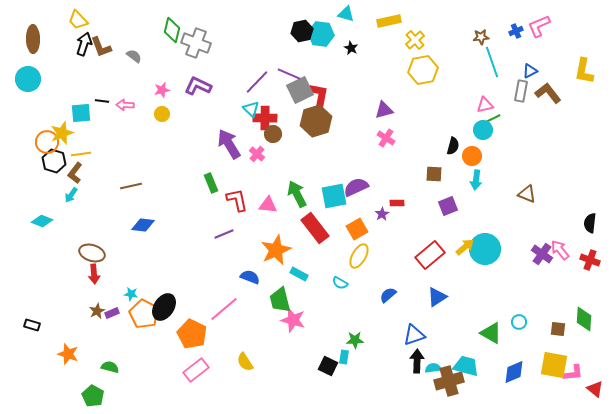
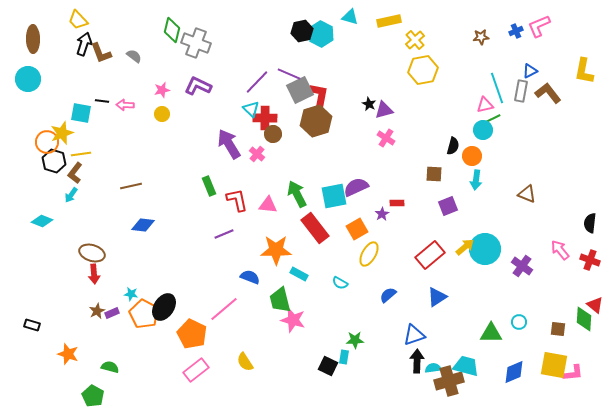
cyan triangle at (346, 14): moved 4 px right, 3 px down
cyan hexagon at (321, 34): rotated 20 degrees clockwise
brown L-shape at (101, 47): moved 6 px down
black star at (351, 48): moved 18 px right, 56 px down
cyan line at (492, 62): moved 5 px right, 26 px down
cyan square at (81, 113): rotated 15 degrees clockwise
green rectangle at (211, 183): moved 2 px left, 3 px down
orange star at (276, 250): rotated 24 degrees clockwise
purple cross at (542, 254): moved 20 px left, 12 px down
yellow ellipse at (359, 256): moved 10 px right, 2 px up
green triangle at (491, 333): rotated 30 degrees counterclockwise
red triangle at (595, 389): moved 84 px up
